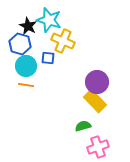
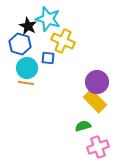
cyan star: moved 1 px left, 1 px up
cyan circle: moved 1 px right, 2 px down
orange line: moved 2 px up
